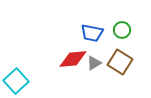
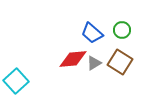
blue trapezoid: rotated 30 degrees clockwise
